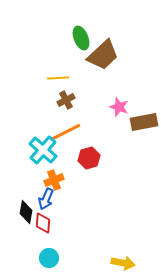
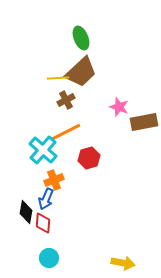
brown trapezoid: moved 22 px left, 17 px down
